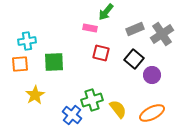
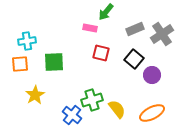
yellow semicircle: moved 1 px left
